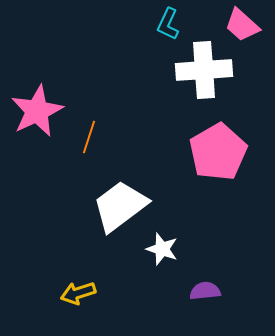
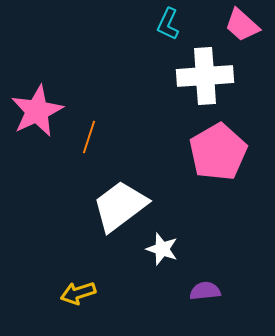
white cross: moved 1 px right, 6 px down
